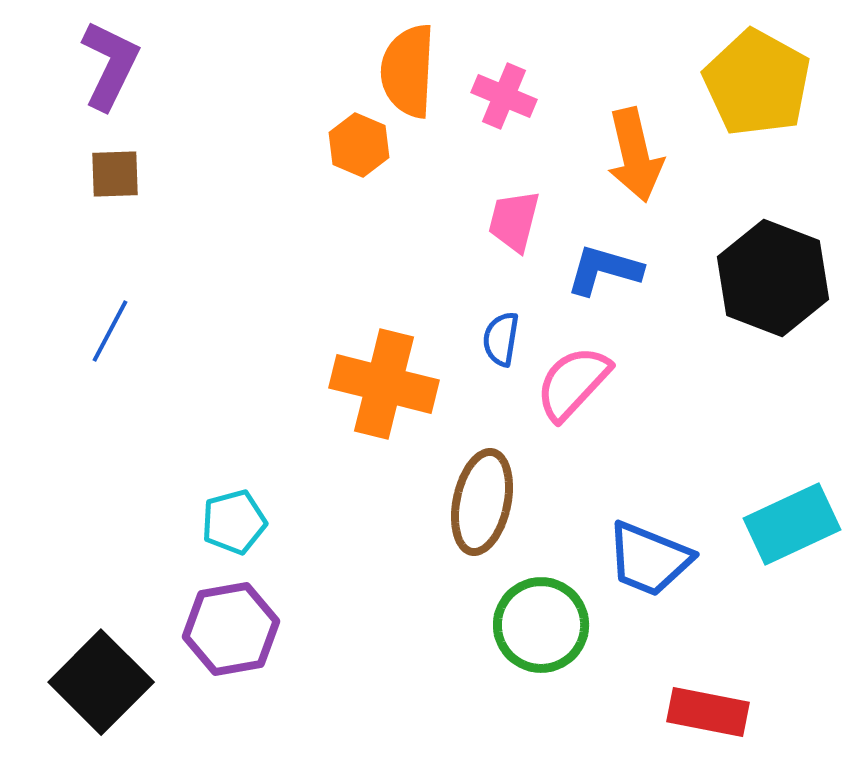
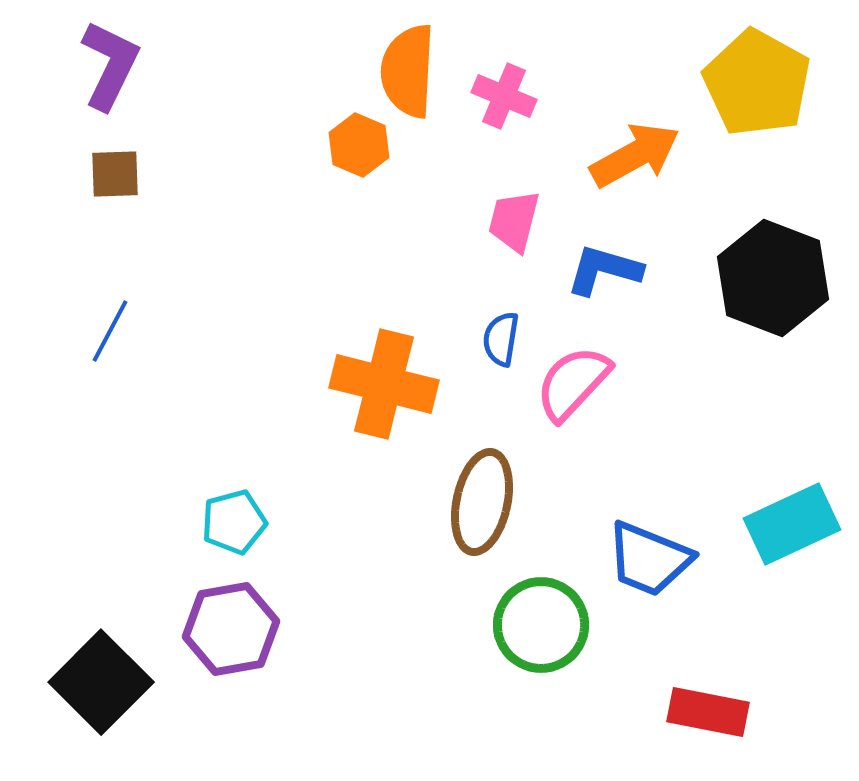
orange arrow: rotated 106 degrees counterclockwise
